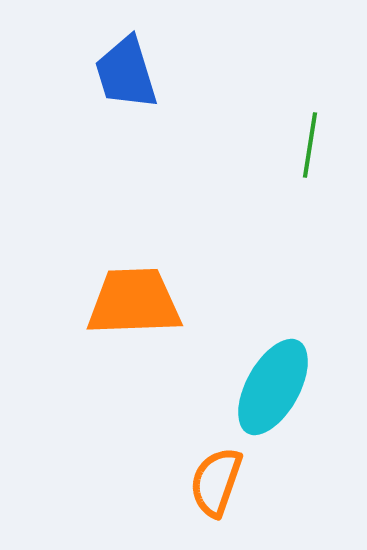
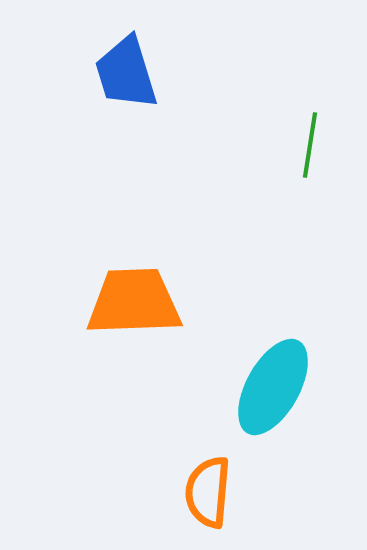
orange semicircle: moved 8 px left, 10 px down; rotated 14 degrees counterclockwise
